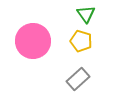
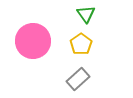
yellow pentagon: moved 3 px down; rotated 20 degrees clockwise
